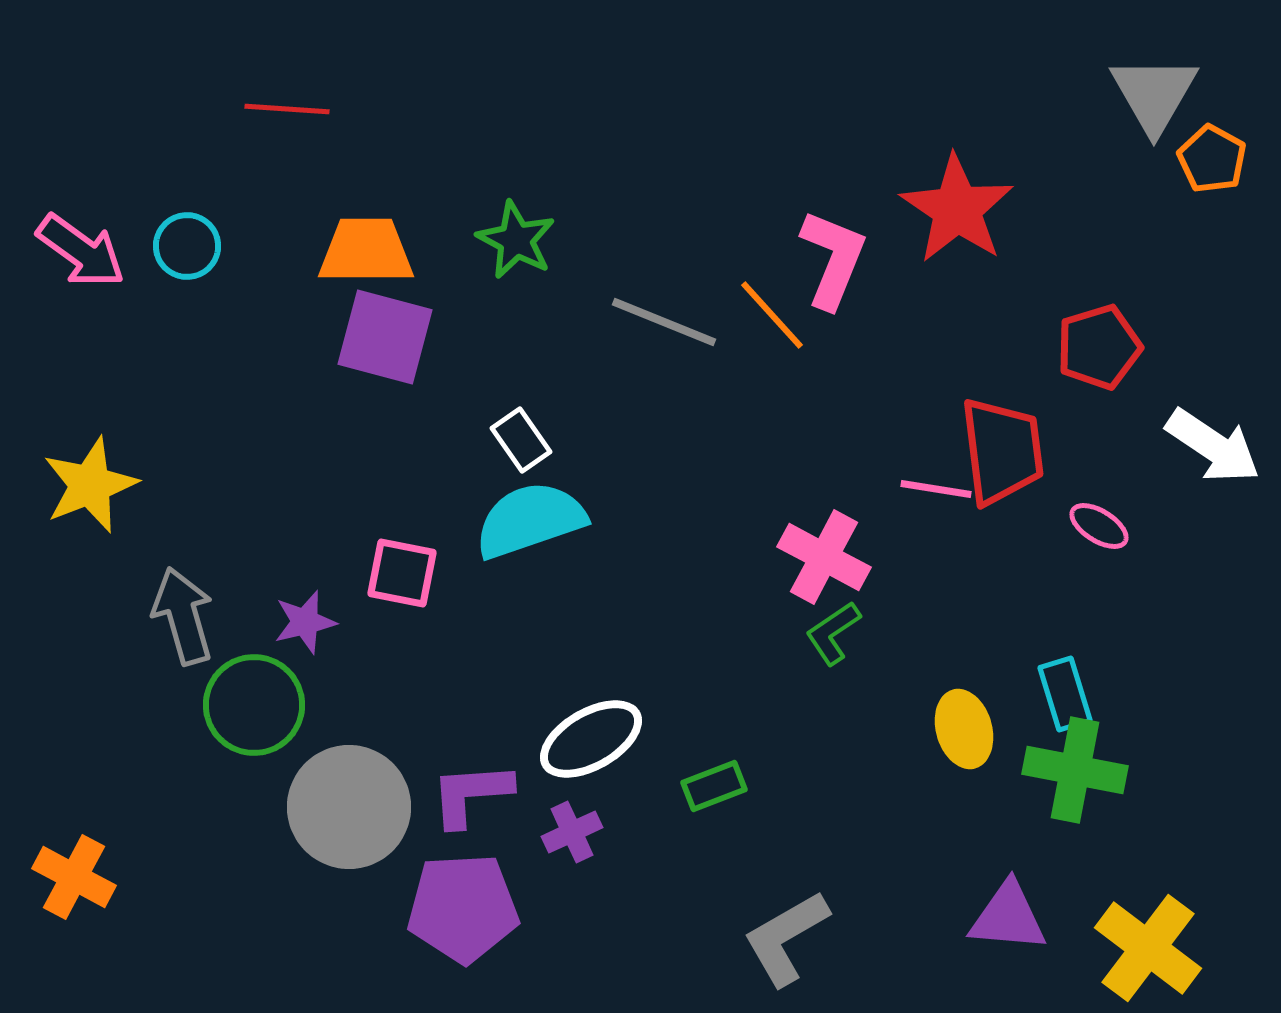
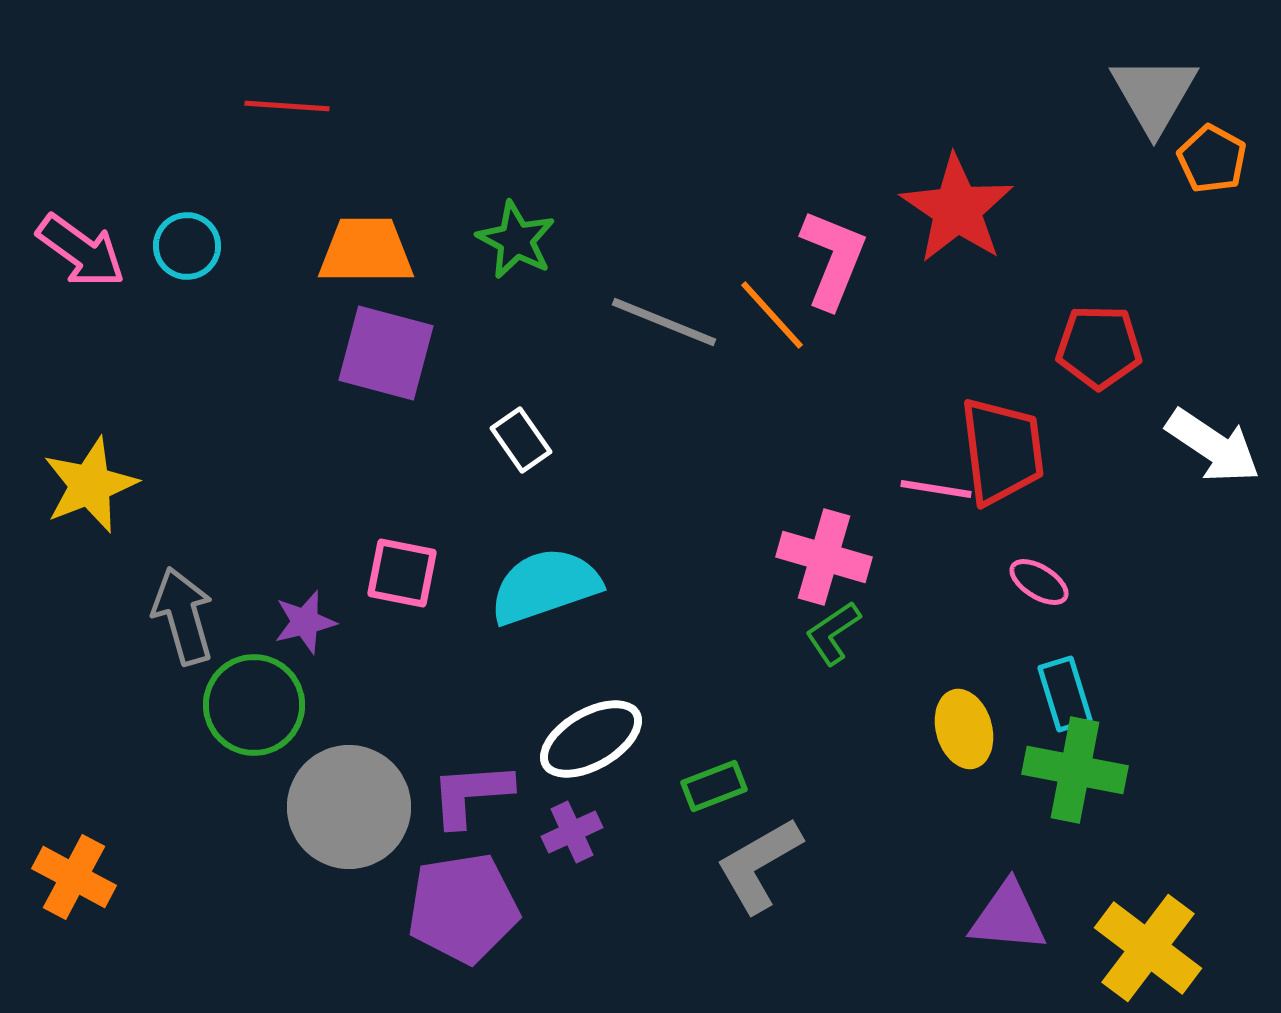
red line: moved 3 px up
purple square: moved 1 px right, 16 px down
red pentagon: rotated 18 degrees clockwise
cyan semicircle: moved 15 px right, 66 px down
pink ellipse: moved 60 px left, 56 px down
pink cross: rotated 12 degrees counterclockwise
purple pentagon: rotated 6 degrees counterclockwise
gray L-shape: moved 27 px left, 73 px up
